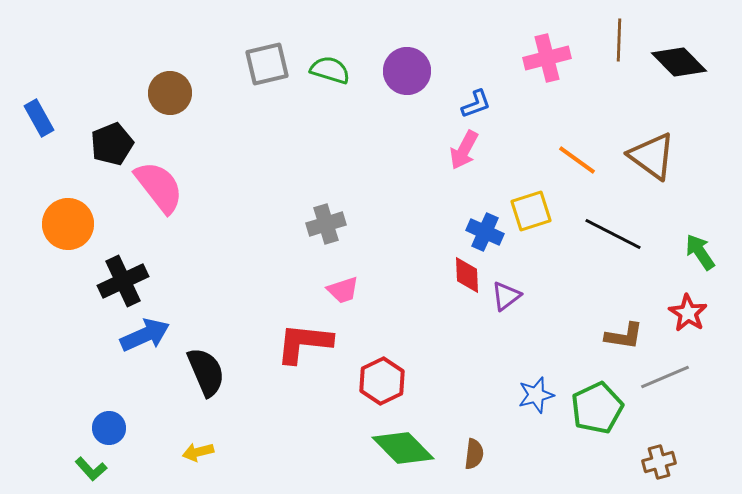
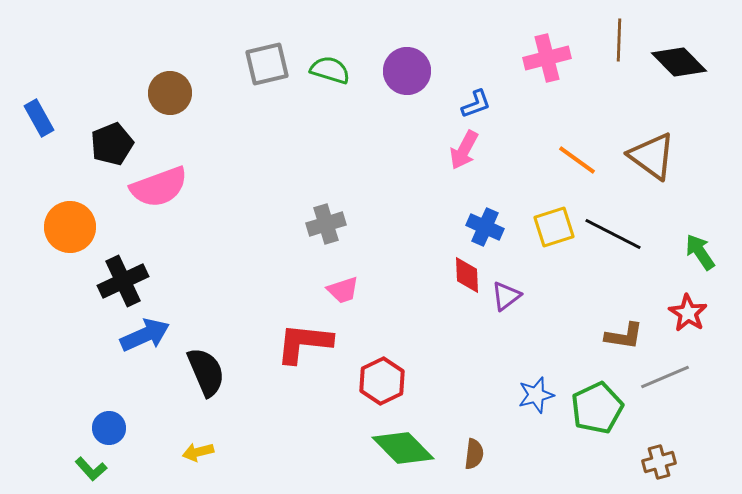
pink semicircle: rotated 108 degrees clockwise
yellow square: moved 23 px right, 16 px down
orange circle: moved 2 px right, 3 px down
blue cross: moved 5 px up
